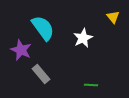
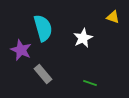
yellow triangle: rotated 32 degrees counterclockwise
cyan semicircle: rotated 20 degrees clockwise
gray rectangle: moved 2 px right
green line: moved 1 px left, 2 px up; rotated 16 degrees clockwise
